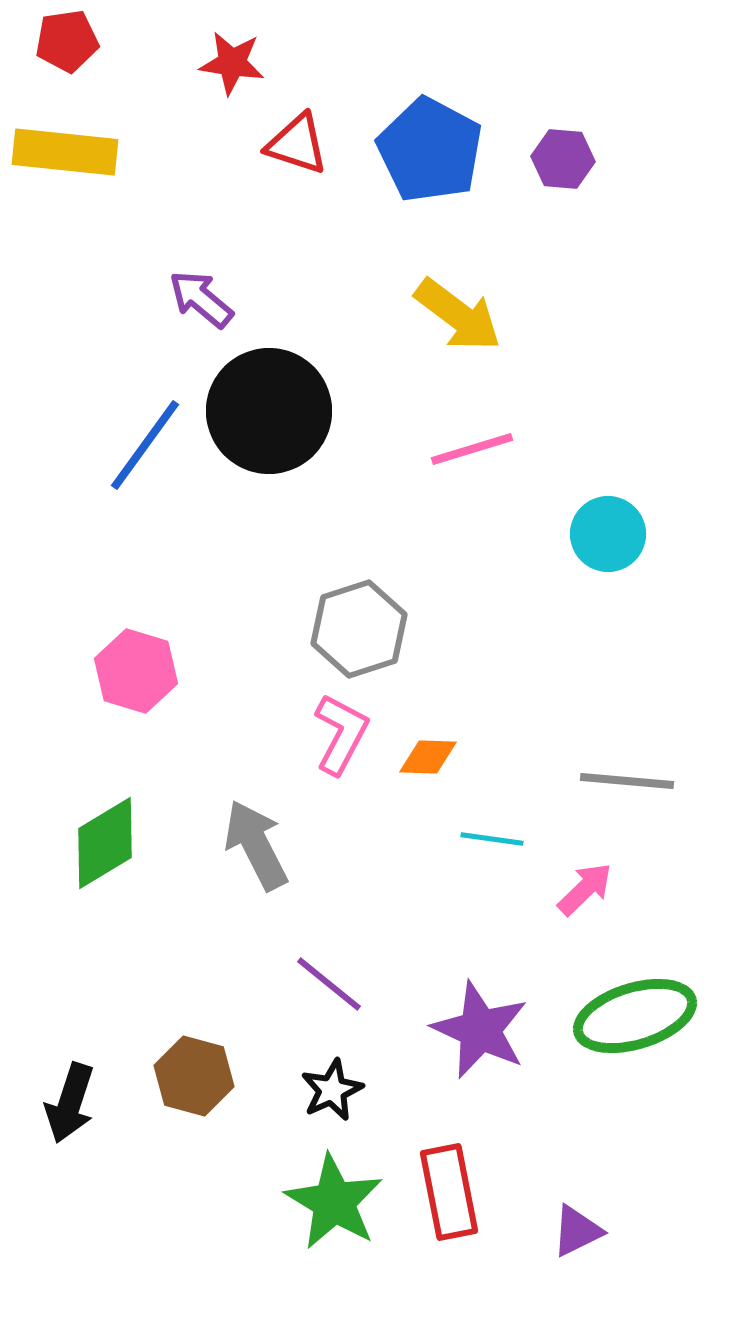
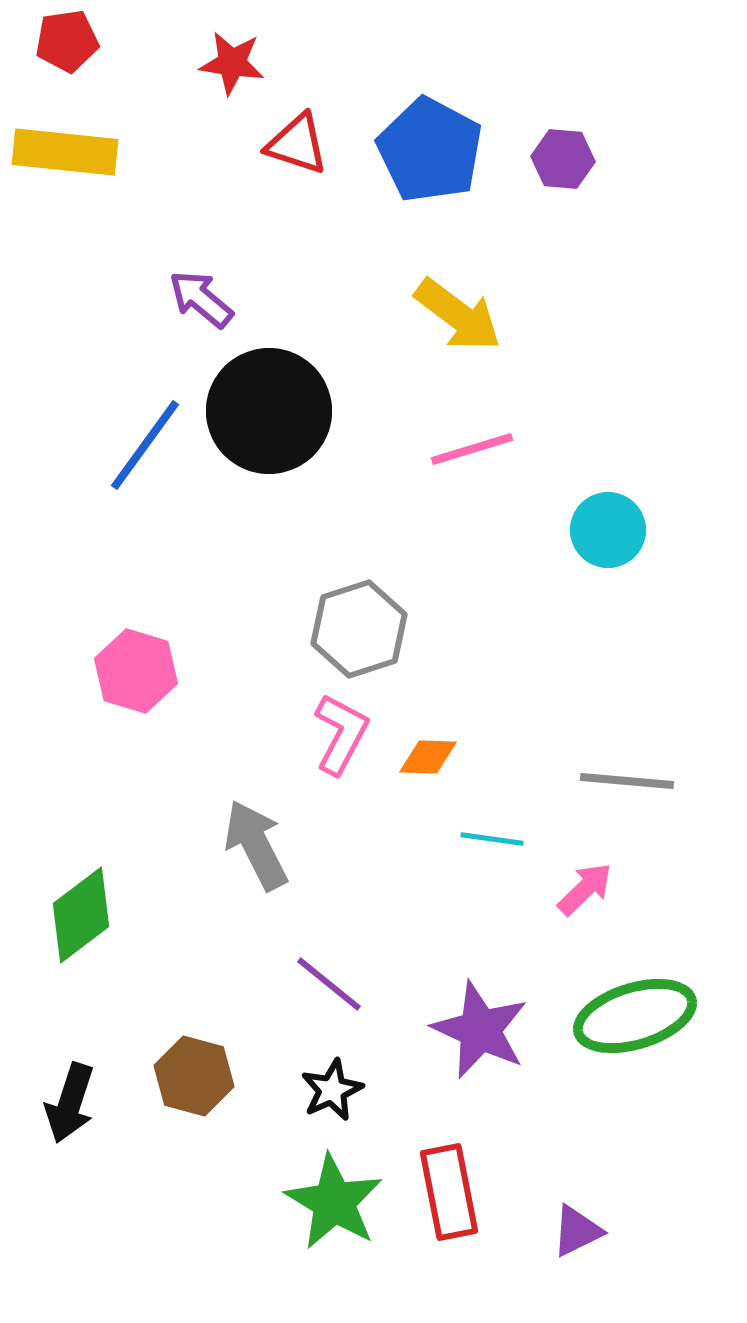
cyan circle: moved 4 px up
green diamond: moved 24 px left, 72 px down; rotated 6 degrees counterclockwise
